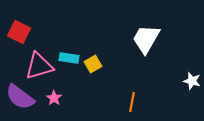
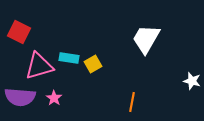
purple semicircle: rotated 32 degrees counterclockwise
